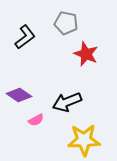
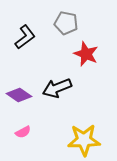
black arrow: moved 10 px left, 14 px up
pink semicircle: moved 13 px left, 12 px down
